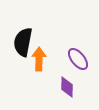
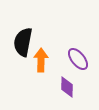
orange arrow: moved 2 px right, 1 px down
